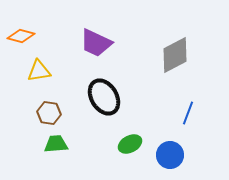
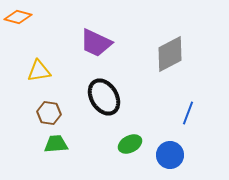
orange diamond: moved 3 px left, 19 px up
gray diamond: moved 5 px left, 1 px up
